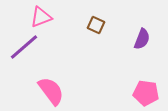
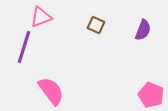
purple semicircle: moved 1 px right, 9 px up
purple line: rotated 32 degrees counterclockwise
pink pentagon: moved 5 px right, 2 px down; rotated 15 degrees clockwise
